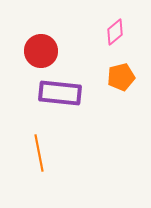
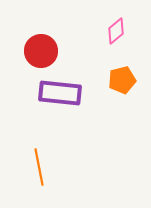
pink diamond: moved 1 px right, 1 px up
orange pentagon: moved 1 px right, 3 px down
orange line: moved 14 px down
